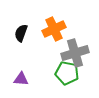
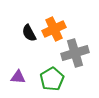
black semicircle: moved 8 px right; rotated 48 degrees counterclockwise
green pentagon: moved 15 px left, 6 px down; rotated 30 degrees clockwise
purple triangle: moved 3 px left, 2 px up
